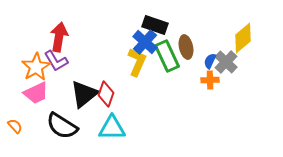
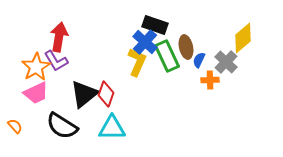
blue semicircle: moved 11 px left, 1 px up
